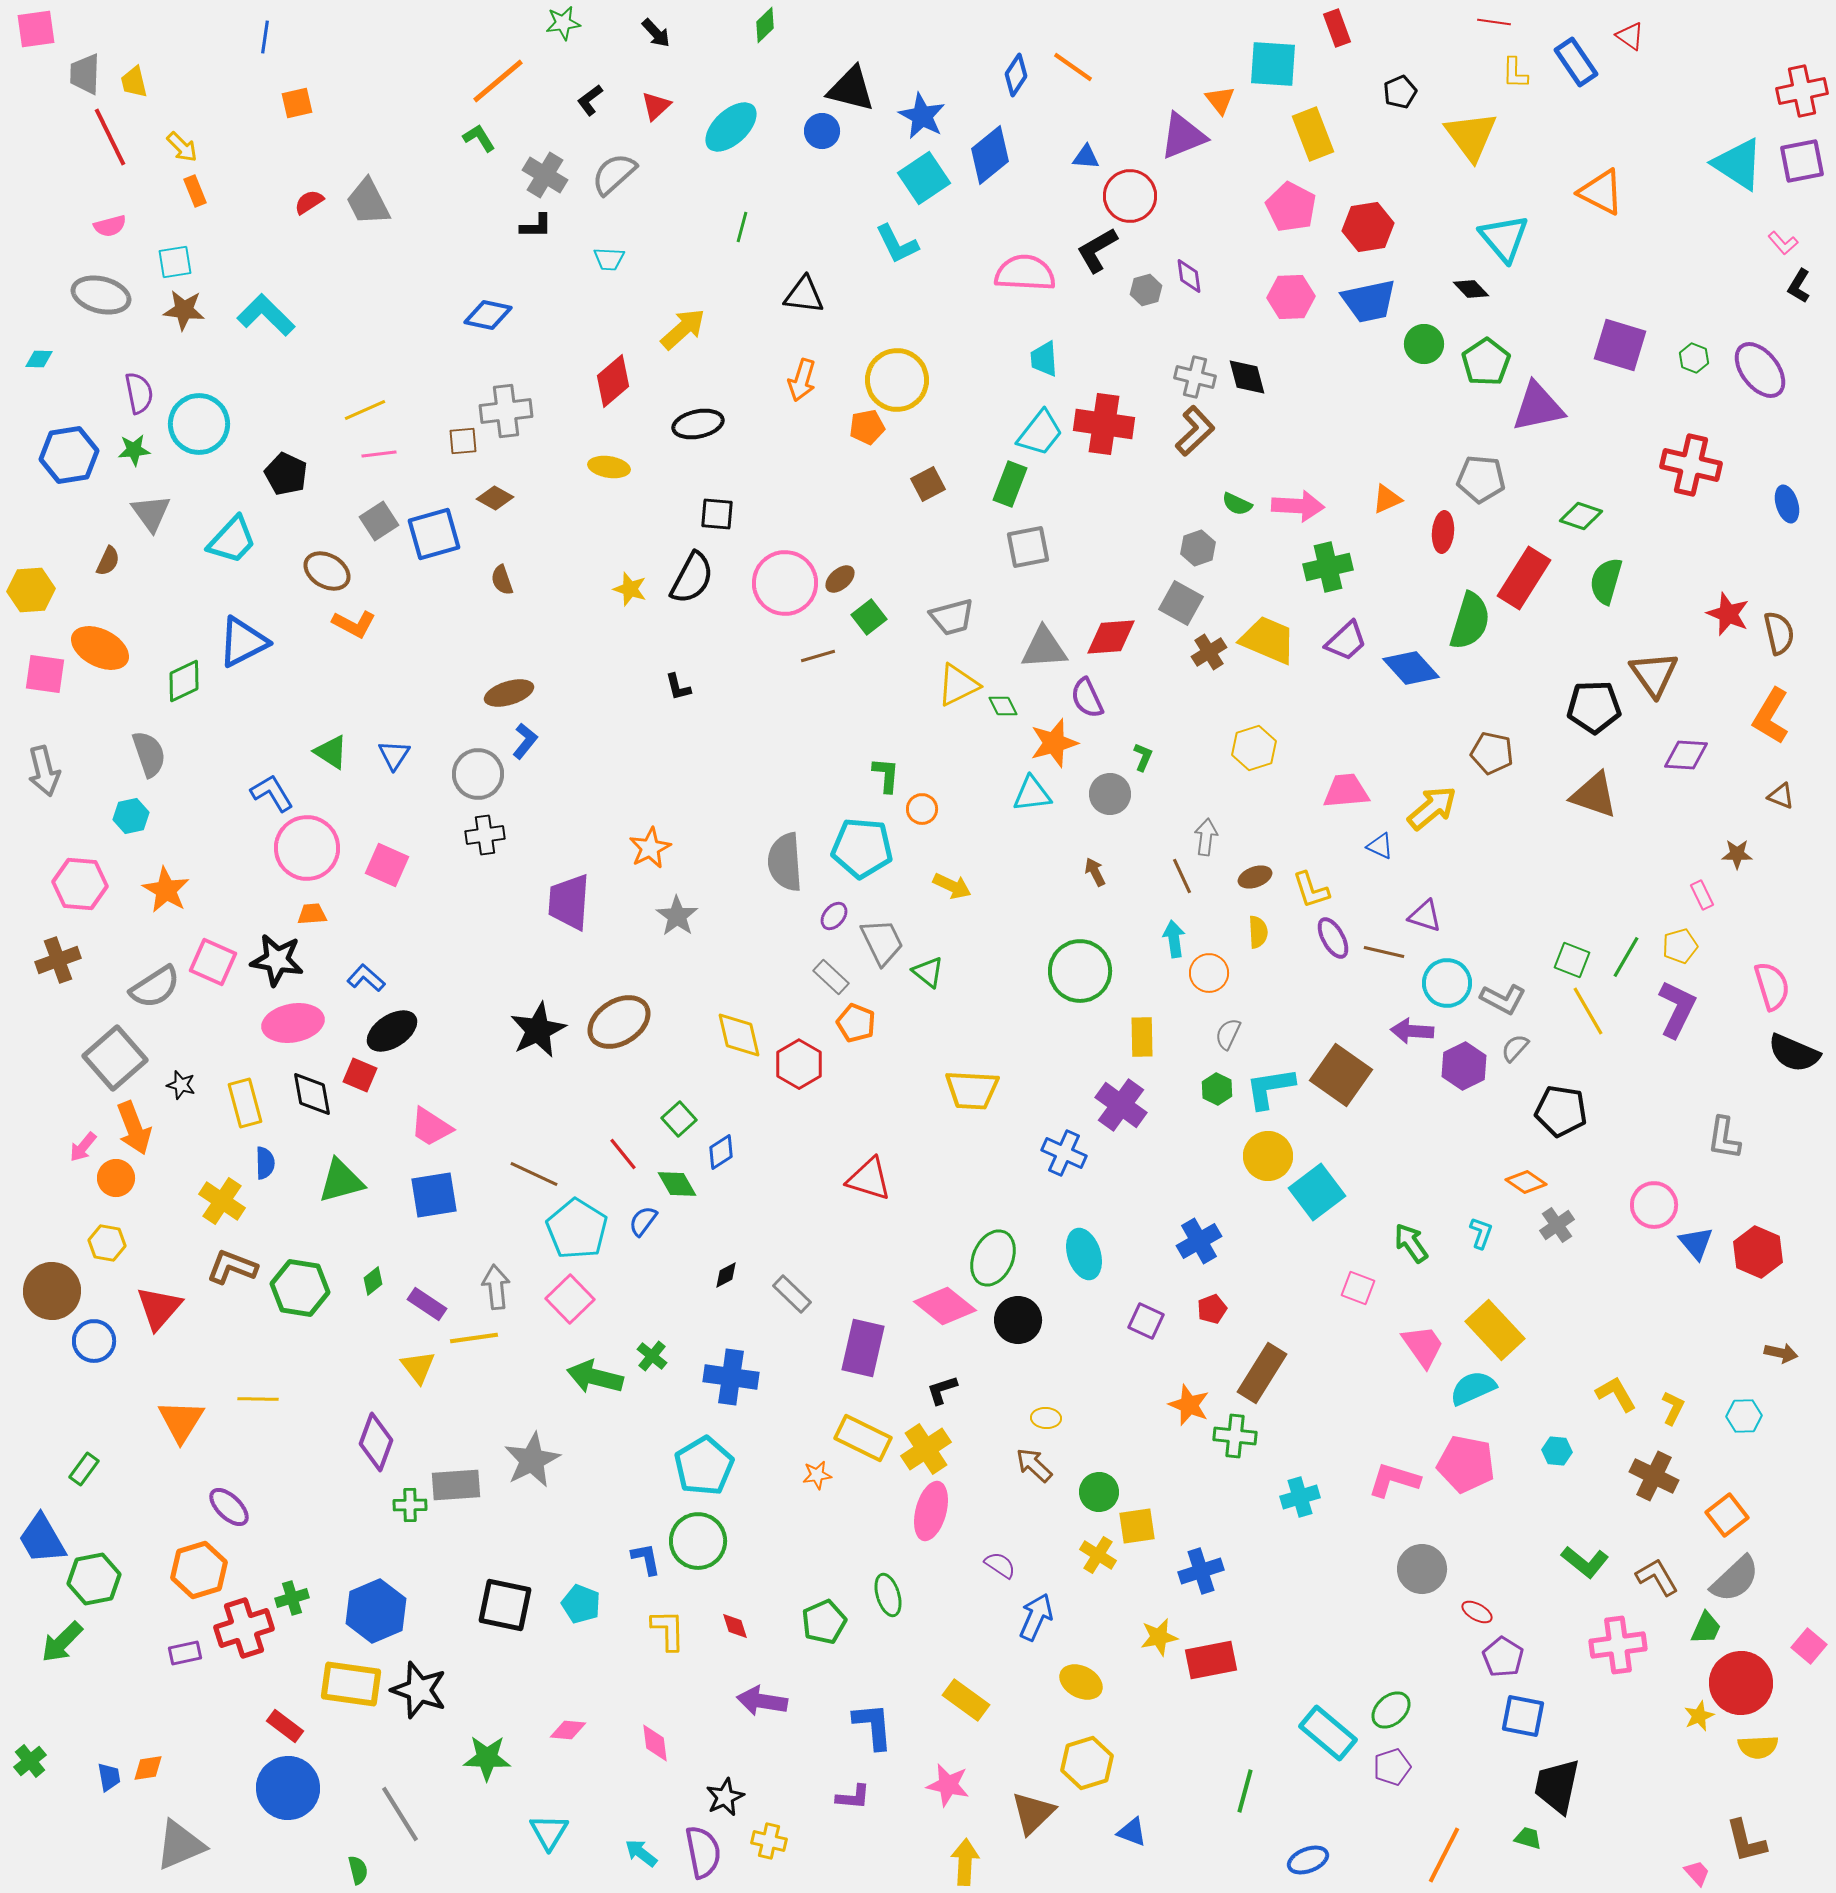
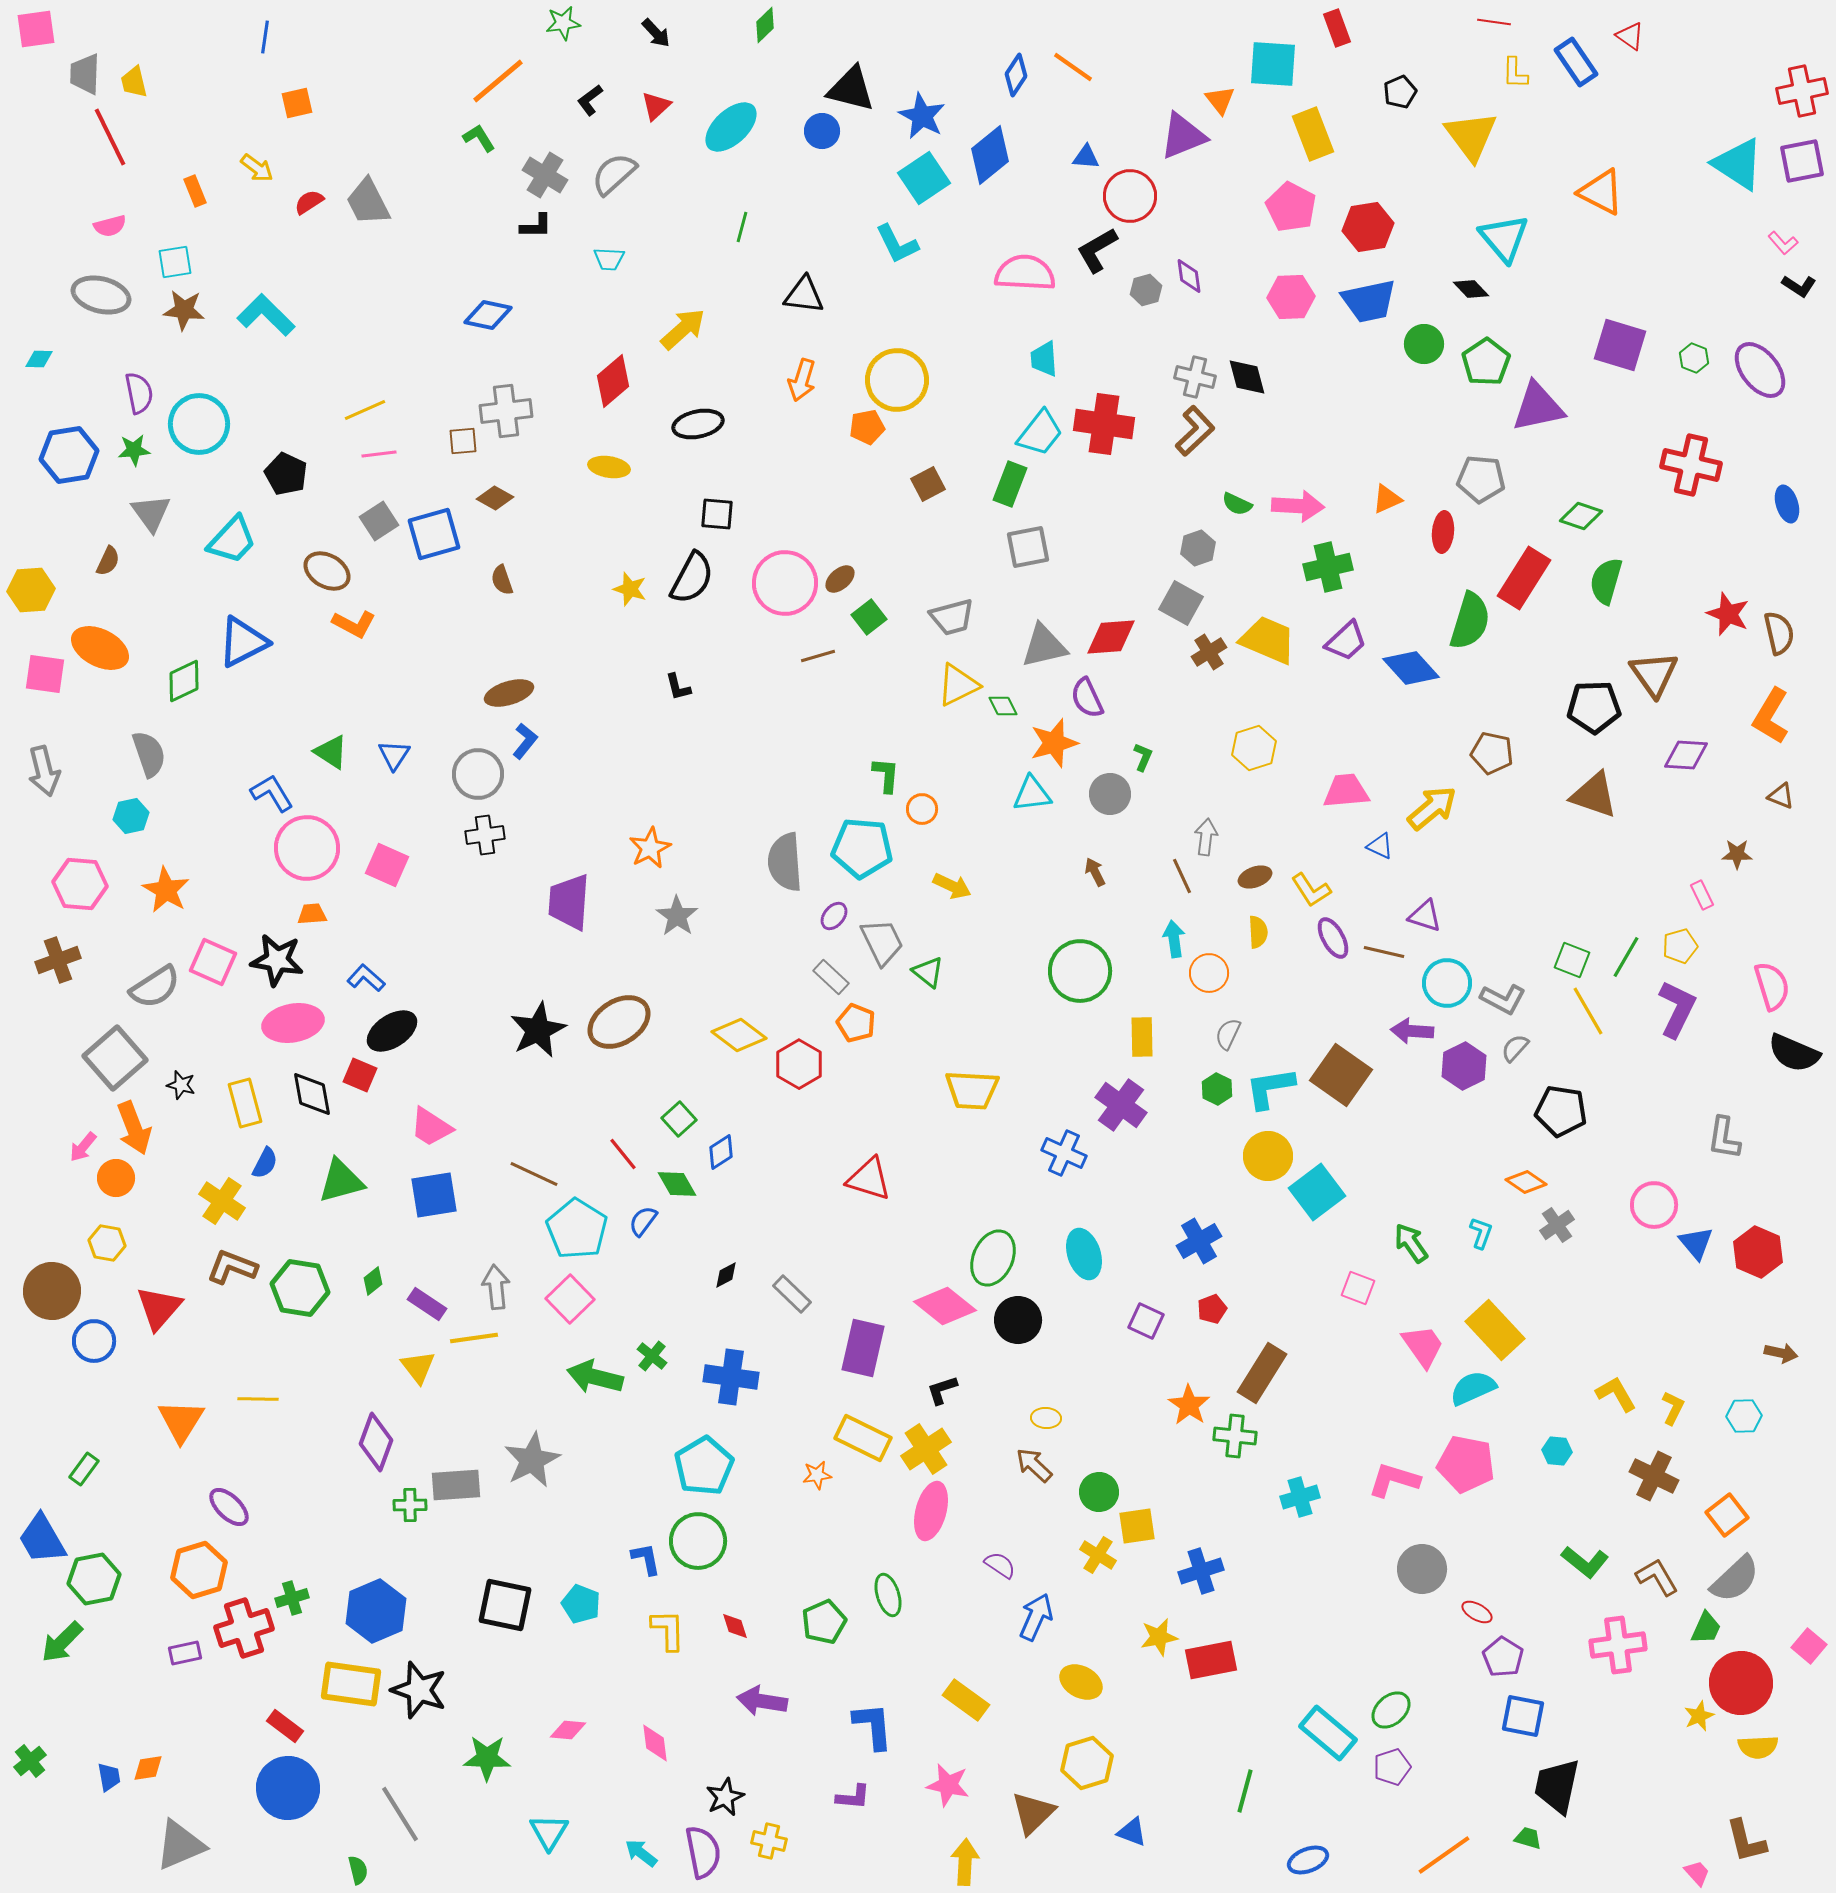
yellow arrow at (182, 147): moved 75 px right, 21 px down; rotated 8 degrees counterclockwise
black L-shape at (1799, 286): rotated 88 degrees counterclockwise
gray triangle at (1044, 648): moved 2 px up; rotated 9 degrees counterclockwise
yellow L-shape at (1311, 890): rotated 15 degrees counterclockwise
yellow diamond at (739, 1035): rotated 40 degrees counterclockwise
blue semicircle at (265, 1163): rotated 28 degrees clockwise
orange star at (1189, 1405): rotated 12 degrees clockwise
orange line at (1444, 1855): rotated 28 degrees clockwise
